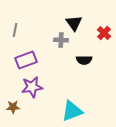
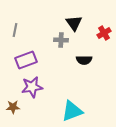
red cross: rotated 16 degrees clockwise
